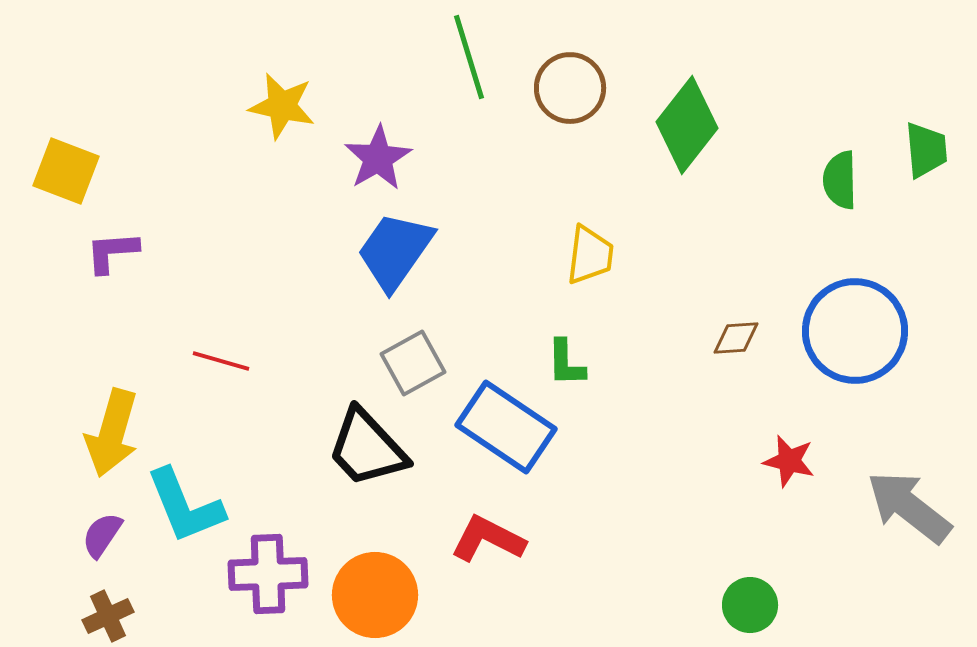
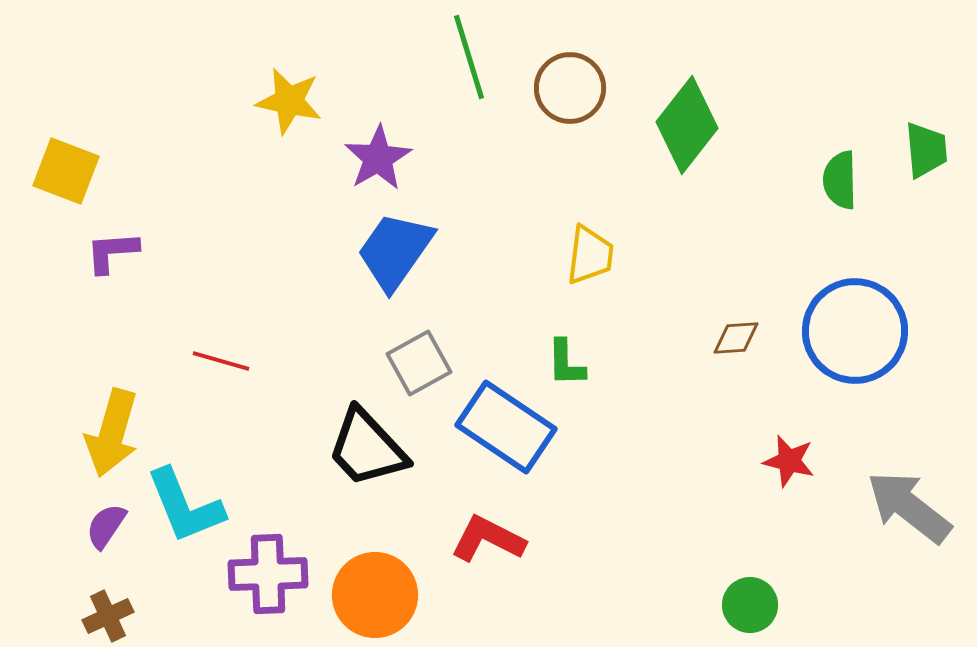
yellow star: moved 7 px right, 5 px up
gray square: moved 6 px right
purple semicircle: moved 4 px right, 9 px up
